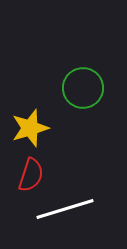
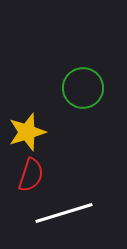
yellow star: moved 3 px left, 4 px down
white line: moved 1 px left, 4 px down
